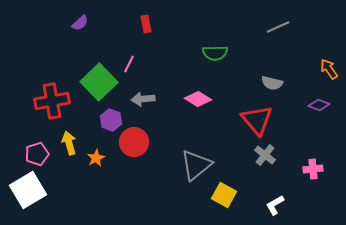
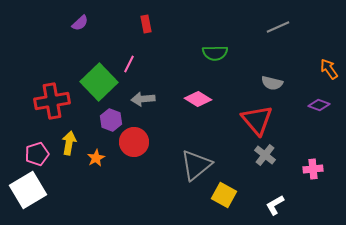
yellow arrow: rotated 25 degrees clockwise
